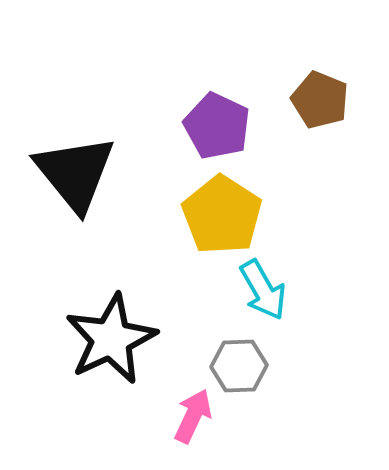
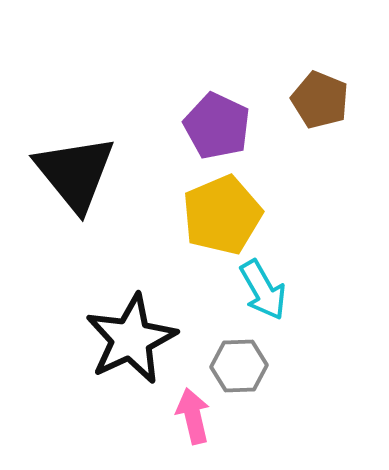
yellow pentagon: rotated 16 degrees clockwise
black star: moved 20 px right
pink arrow: rotated 38 degrees counterclockwise
